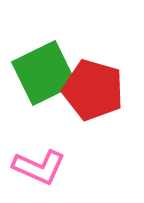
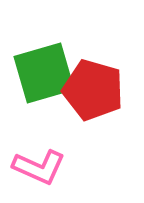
green square: rotated 10 degrees clockwise
